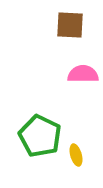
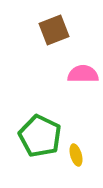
brown square: moved 16 px left, 5 px down; rotated 24 degrees counterclockwise
